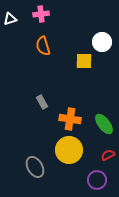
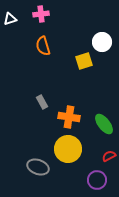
yellow square: rotated 18 degrees counterclockwise
orange cross: moved 1 px left, 2 px up
yellow circle: moved 1 px left, 1 px up
red semicircle: moved 1 px right, 1 px down
gray ellipse: moved 3 px right; rotated 40 degrees counterclockwise
